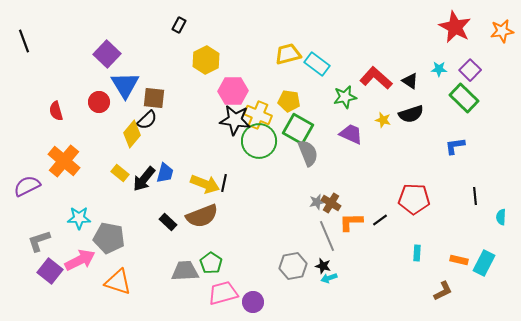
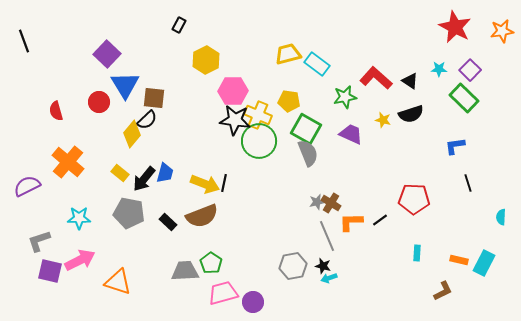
green square at (298, 129): moved 8 px right
orange cross at (64, 161): moved 4 px right, 1 px down
black line at (475, 196): moved 7 px left, 13 px up; rotated 12 degrees counterclockwise
gray pentagon at (109, 238): moved 20 px right, 25 px up
purple square at (50, 271): rotated 25 degrees counterclockwise
